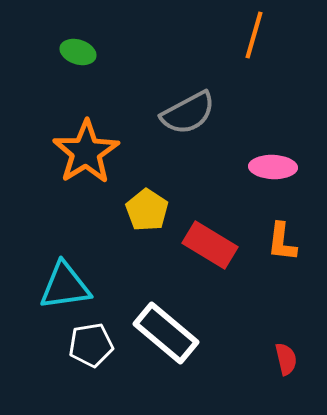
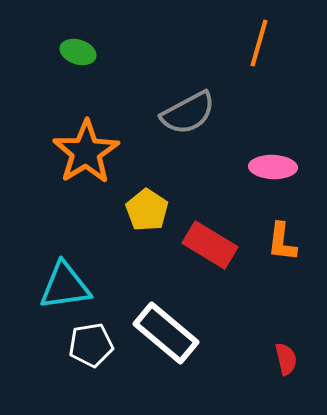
orange line: moved 5 px right, 8 px down
